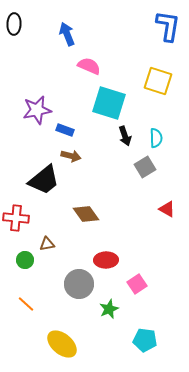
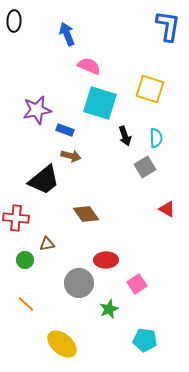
black ellipse: moved 3 px up
yellow square: moved 8 px left, 8 px down
cyan square: moved 9 px left
gray circle: moved 1 px up
